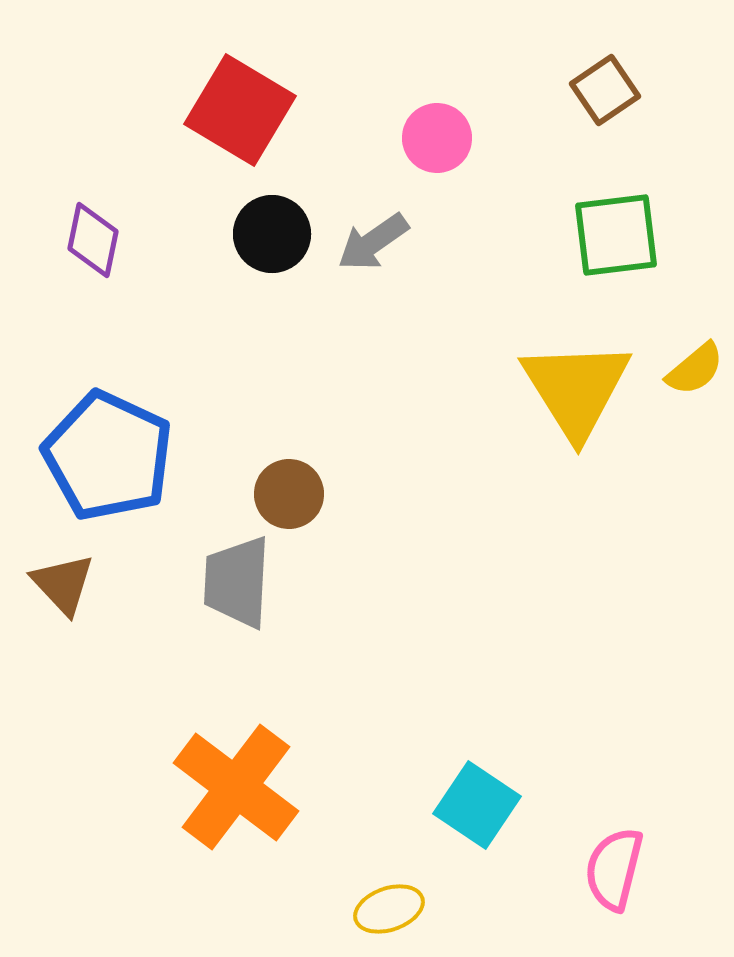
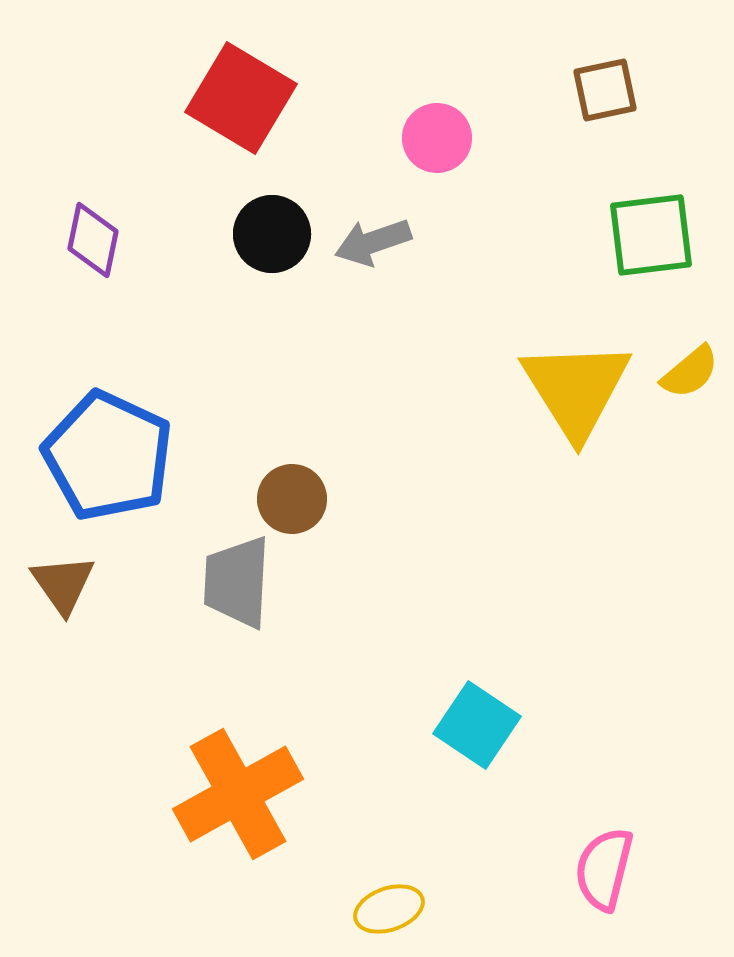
brown square: rotated 22 degrees clockwise
red square: moved 1 px right, 12 px up
green square: moved 35 px right
gray arrow: rotated 16 degrees clockwise
yellow semicircle: moved 5 px left, 3 px down
brown circle: moved 3 px right, 5 px down
brown triangle: rotated 8 degrees clockwise
orange cross: moved 2 px right, 7 px down; rotated 24 degrees clockwise
cyan square: moved 80 px up
pink semicircle: moved 10 px left
